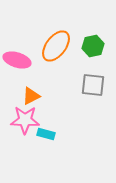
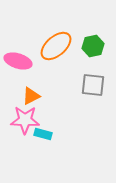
orange ellipse: rotated 12 degrees clockwise
pink ellipse: moved 1 px right, 1 px down
cyan rectangle: moved 3 px left
